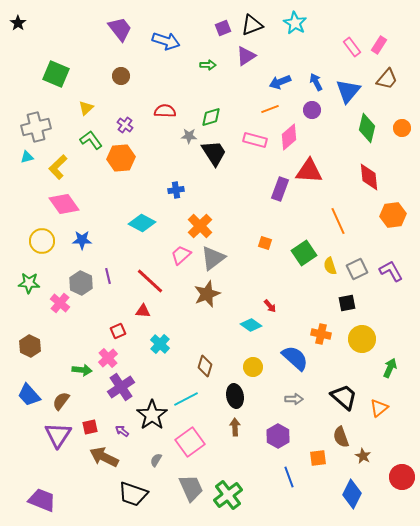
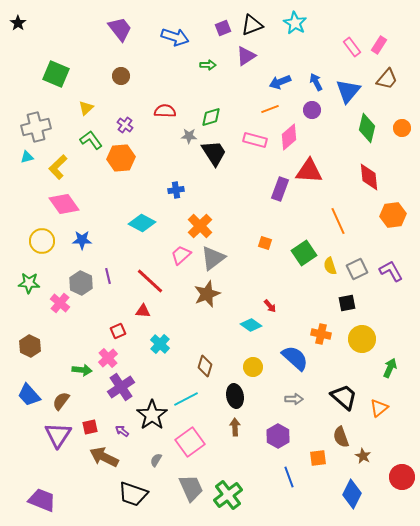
blue arrow at (166, 41): moved 9 px right, 4 px up
